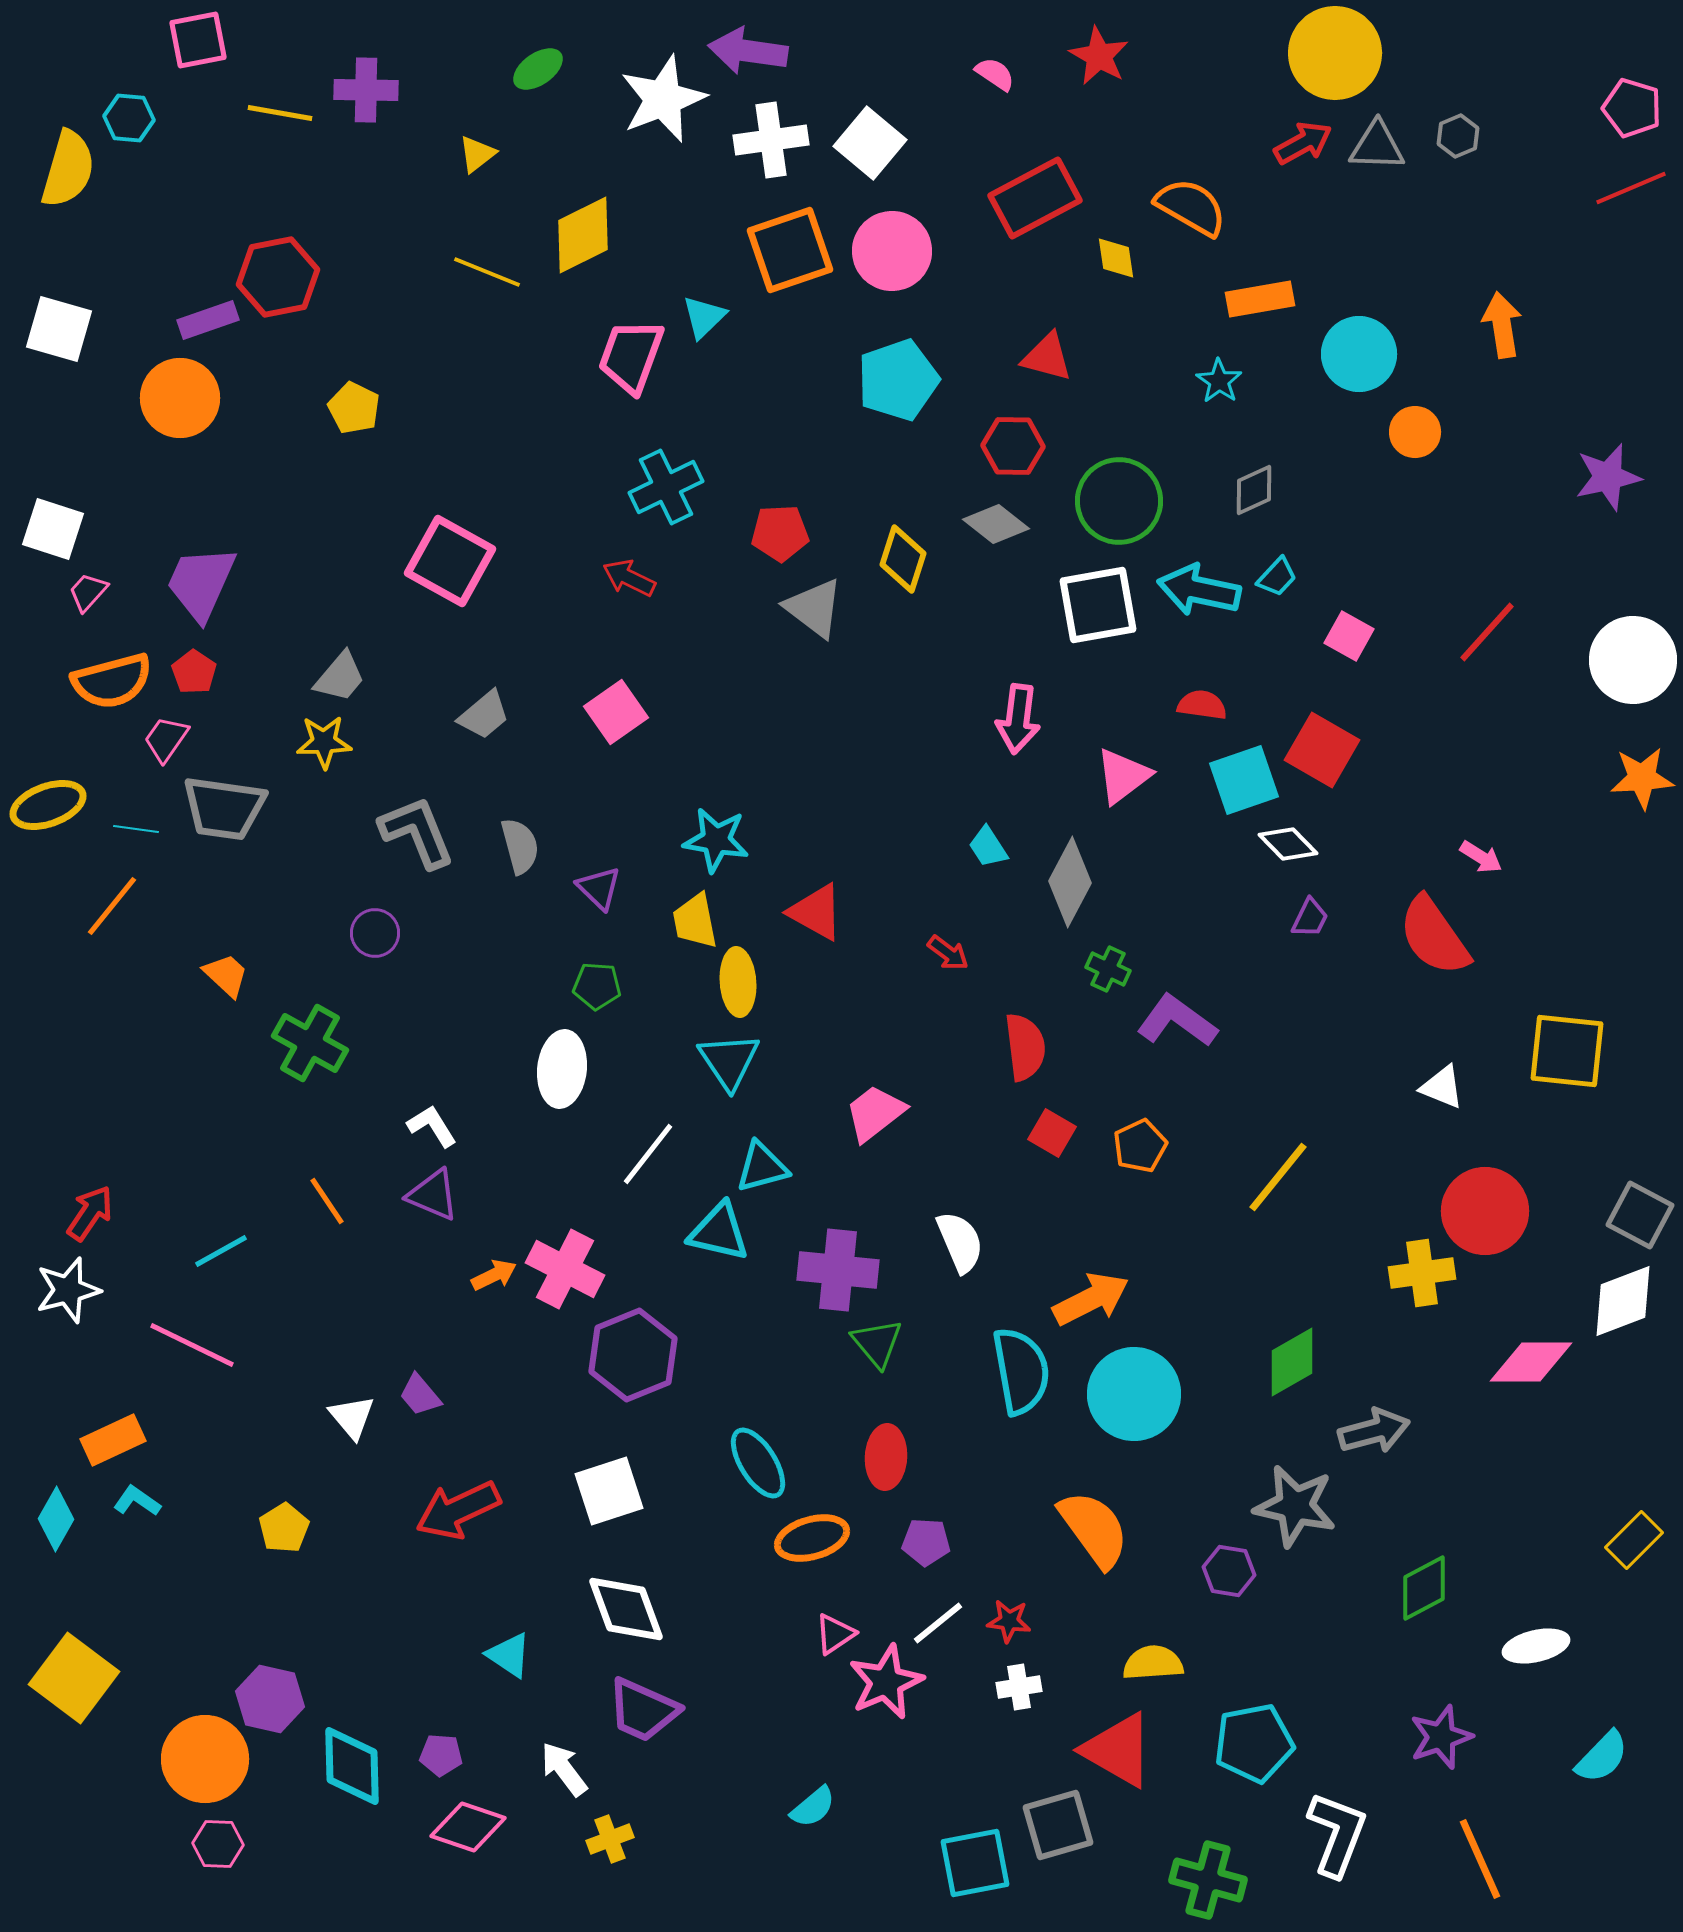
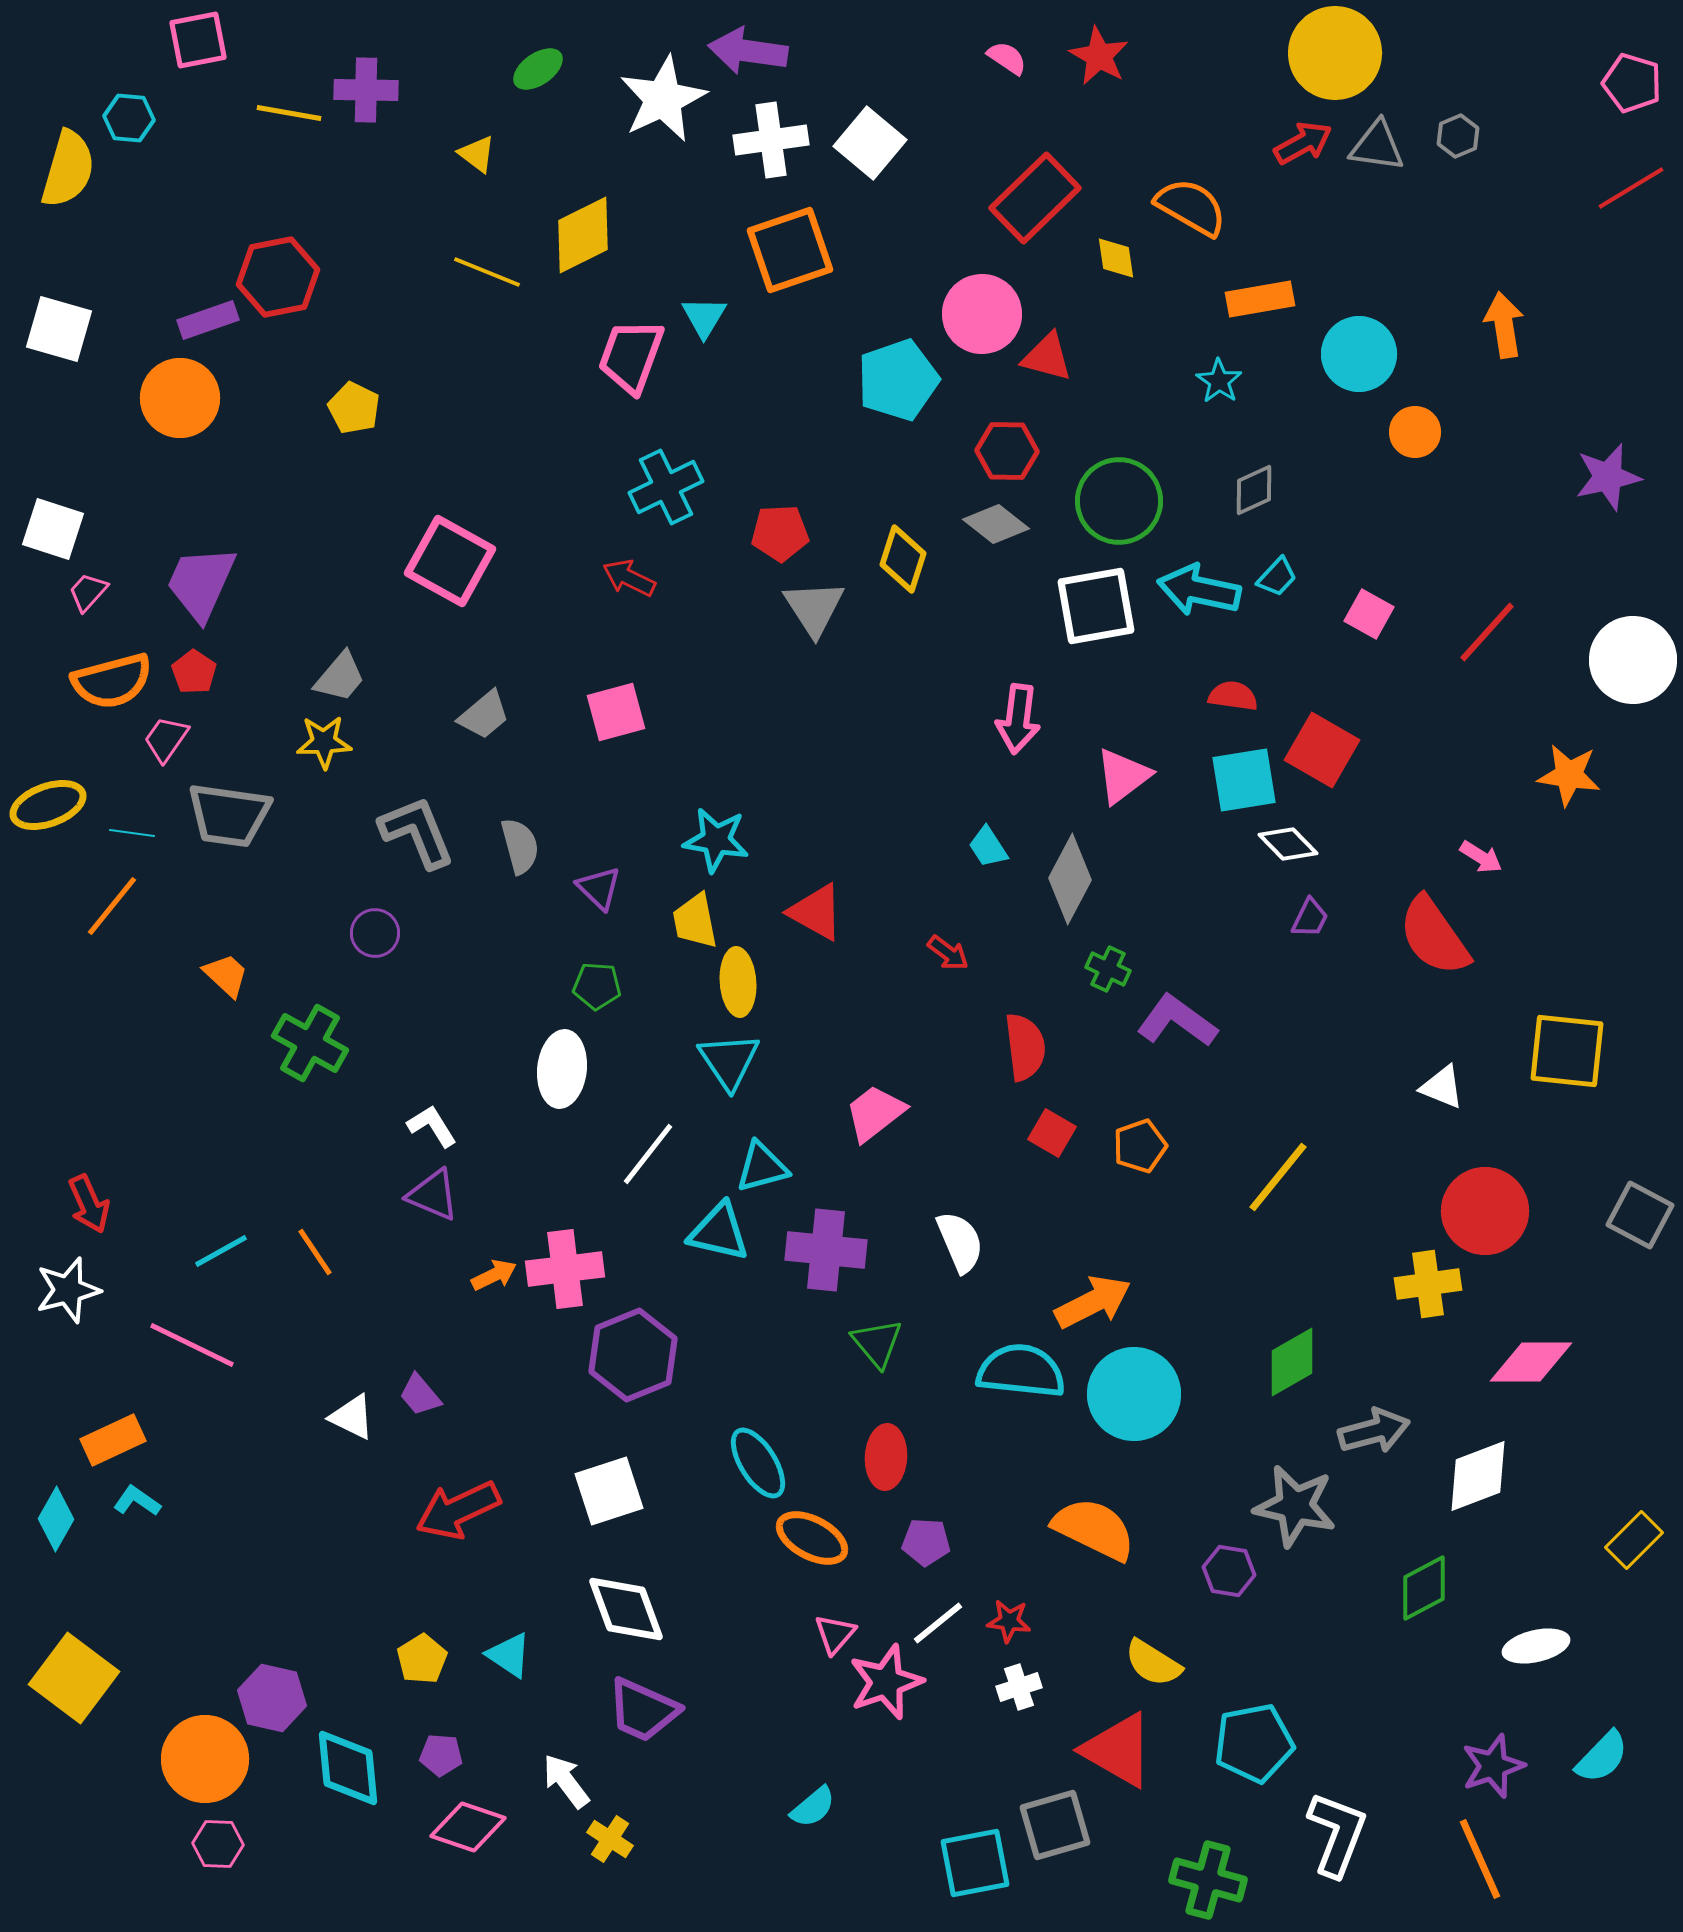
pink semicircle at (995, 74): moved 12 px right, 16 px up
white star at (663, 99): rotated 4 degrees counterclockwise
pink pentagon at (1632, 108): moved 25 px up
yellow line at (280, 113): moved 9 px right
gray triangle at (1377, 146): rotated 6 degrees clockwise
yellow triangle at (477, 154): rotated 45 degrees counterclockwise
red line at (1631, 188): rotated 8 degrees counterclockwise
red rectangle at (1035, 198): rotated 16 degrees counterclockwise
pink circle at (892, 251): moved 90 px right, 63 px down
cyan triangle at (704, 317): rotated 15 degrees counterclockwise
orange arrow at (1502, 325): moved 2 px right
red hexagon at (1013, 446): moved 6 px left, 5 px down
white square at (1098, 605): moved 2 px left, 1 px down
gray triangle at (814, 608): rotated 20 degrees clockwise
pink square at (1349, 636): moved 20 px right, 22 px up
red semicircle at (1202, 705): moved 31 px right, 9 px up
pink square at (616, 712): rotated 20 degrees clockwise
orange star at (1642, 778): moved 73 px left, 3 px up; rotated 12 degrees clockwise
cyan square at (1244, 780): rotated 10 degrees clockwise
gray trapezoid at (224, 808): moved 5 px right, 7 px down
cyan line at (136, 829): moved 4 px left, 4 px down
gray diamond at (1070, 882): moved 3 px up
orange pentagon at (1140, 1146): rotated 6 degrees clockwise
orange line at (327, 1201): moved 12 px left, 51 px down
red arrow at (90, 1213): moved 1 px left, 9 px up; rotated 122 degrees clockwise
pink cross at (565, 1269): rotated 34 degrees counterclockwise
purple cross at (838, 1270): moved 12 px left, 20 px up
yellow cross at (1422, 1273): moved 6 px right, 11 px down
orange arrow at (1091, 1299): moved 2 px right, 3 px down
white diamond at (1623, 1301): moved 145 px left, 175 px down
cyan semicircle at (1021, 1371): rotated 74 degrees counterclockwise
white triangle at (352, 1417): rotated 24 degrees counterclockwise
yellow pentagon at (284, 1528): moved 138 px right, 131 px down
orange semicircle at (1094, 1529): rotated 28 degrees counterclockwise
orange ellipse at (812, 1538): rotated 44 degrees clockwise
pink triangle at (835, 1634): rotated 15 degrees counterclockwise
yellow semicircle at (1153, 1663): rotated 144 degrees counterclockwise
pink star at (886, 1682): rotated 4 degrees clockwise
white cross at (1019, 1687): rotated 9 degrees counterclockwise
purple hexagon at (270, 1699): moved 2 px right, 1 px up
purple star at (1441, 1737): moved 52 px right, 29 px down
cyan diamond at (352, 1766): moved 4 px left, 2 px down; rotated 4 degrees counterclockwise
white arrow at (564, 1769): moved 2 px right, 12 px down
gray square at (1058, 1825): moved 3 px left
yellow cross at (610, 1839): rotated 36 degrees counterclockwise
